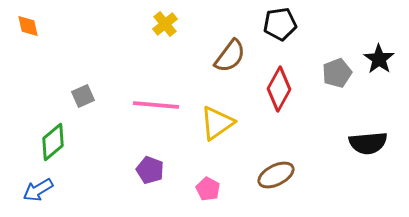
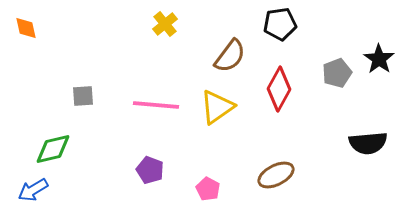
orange diamond: moved 2 px left, 2 px down
gray square: rotated 20 degrees clockwise
yellow triangle: moved 16 px up
green diamond: moved 7 px down; rotated 27 degrees clockwise
blue arrow: moved 5 px left
